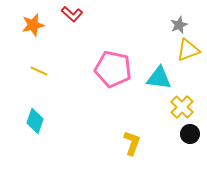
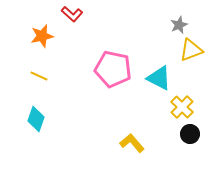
orange star: moved 9 px right, 11 px down
yellow triangle: moved 3 px right
yellow line: moved 5 px down
cyan triangle: rotated 20 degrees clockwise
cyan diamond: moved 1 px right, 2 px up
yellow L-shape: rotated 60 degrees counterclockwise
